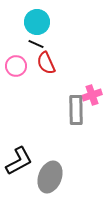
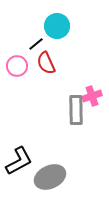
cyan circle: moved 20 px right, 4 px down
black line: rotated 63 degrees counterclockwise
pink circle: moved 1 px right
pink cross: moved 1 px down
gray ellipse: rotated 44 degrees clockwise
